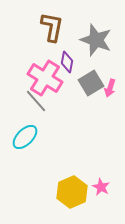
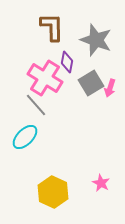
brown L-shape: rotated 12 degrees counterclockwise
gray line: moved 4 px down
pink star: moved 4 px up
yellow hexagon: moved 19 px left; rotated 12 degrees counterclockwise
